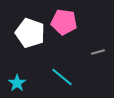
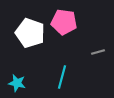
cyan line: rotated 65 degrees clockwise
cyan star: rotated 24 degrees counterclockwise
